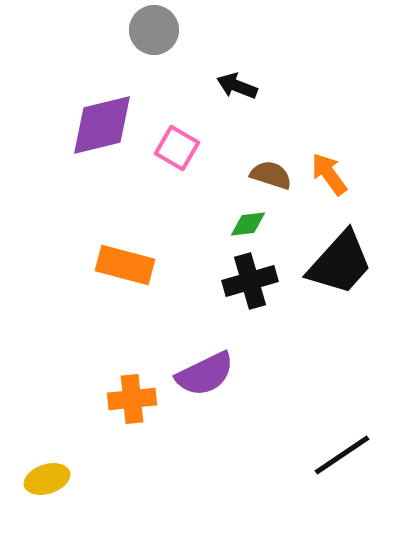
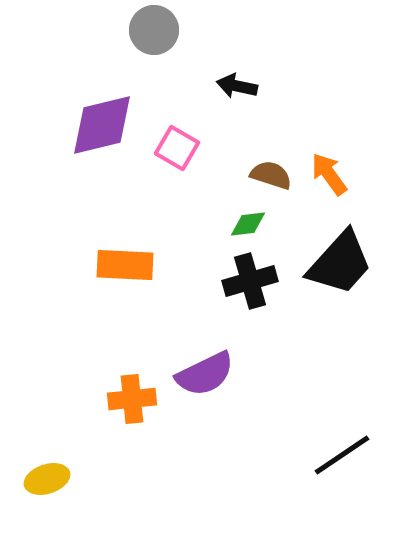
black arrow: rotated 9 degrees counterclockwise
orange rectangle: rotated 12 degrees counterclockwise
